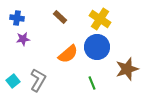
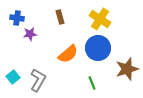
brown rectangle: rotated 32 degrees clockwise
purple star: moved 7 px right, 5 px up
blue circle: moved 1 px right, 1 px down
cyan square: moved 4 px up
